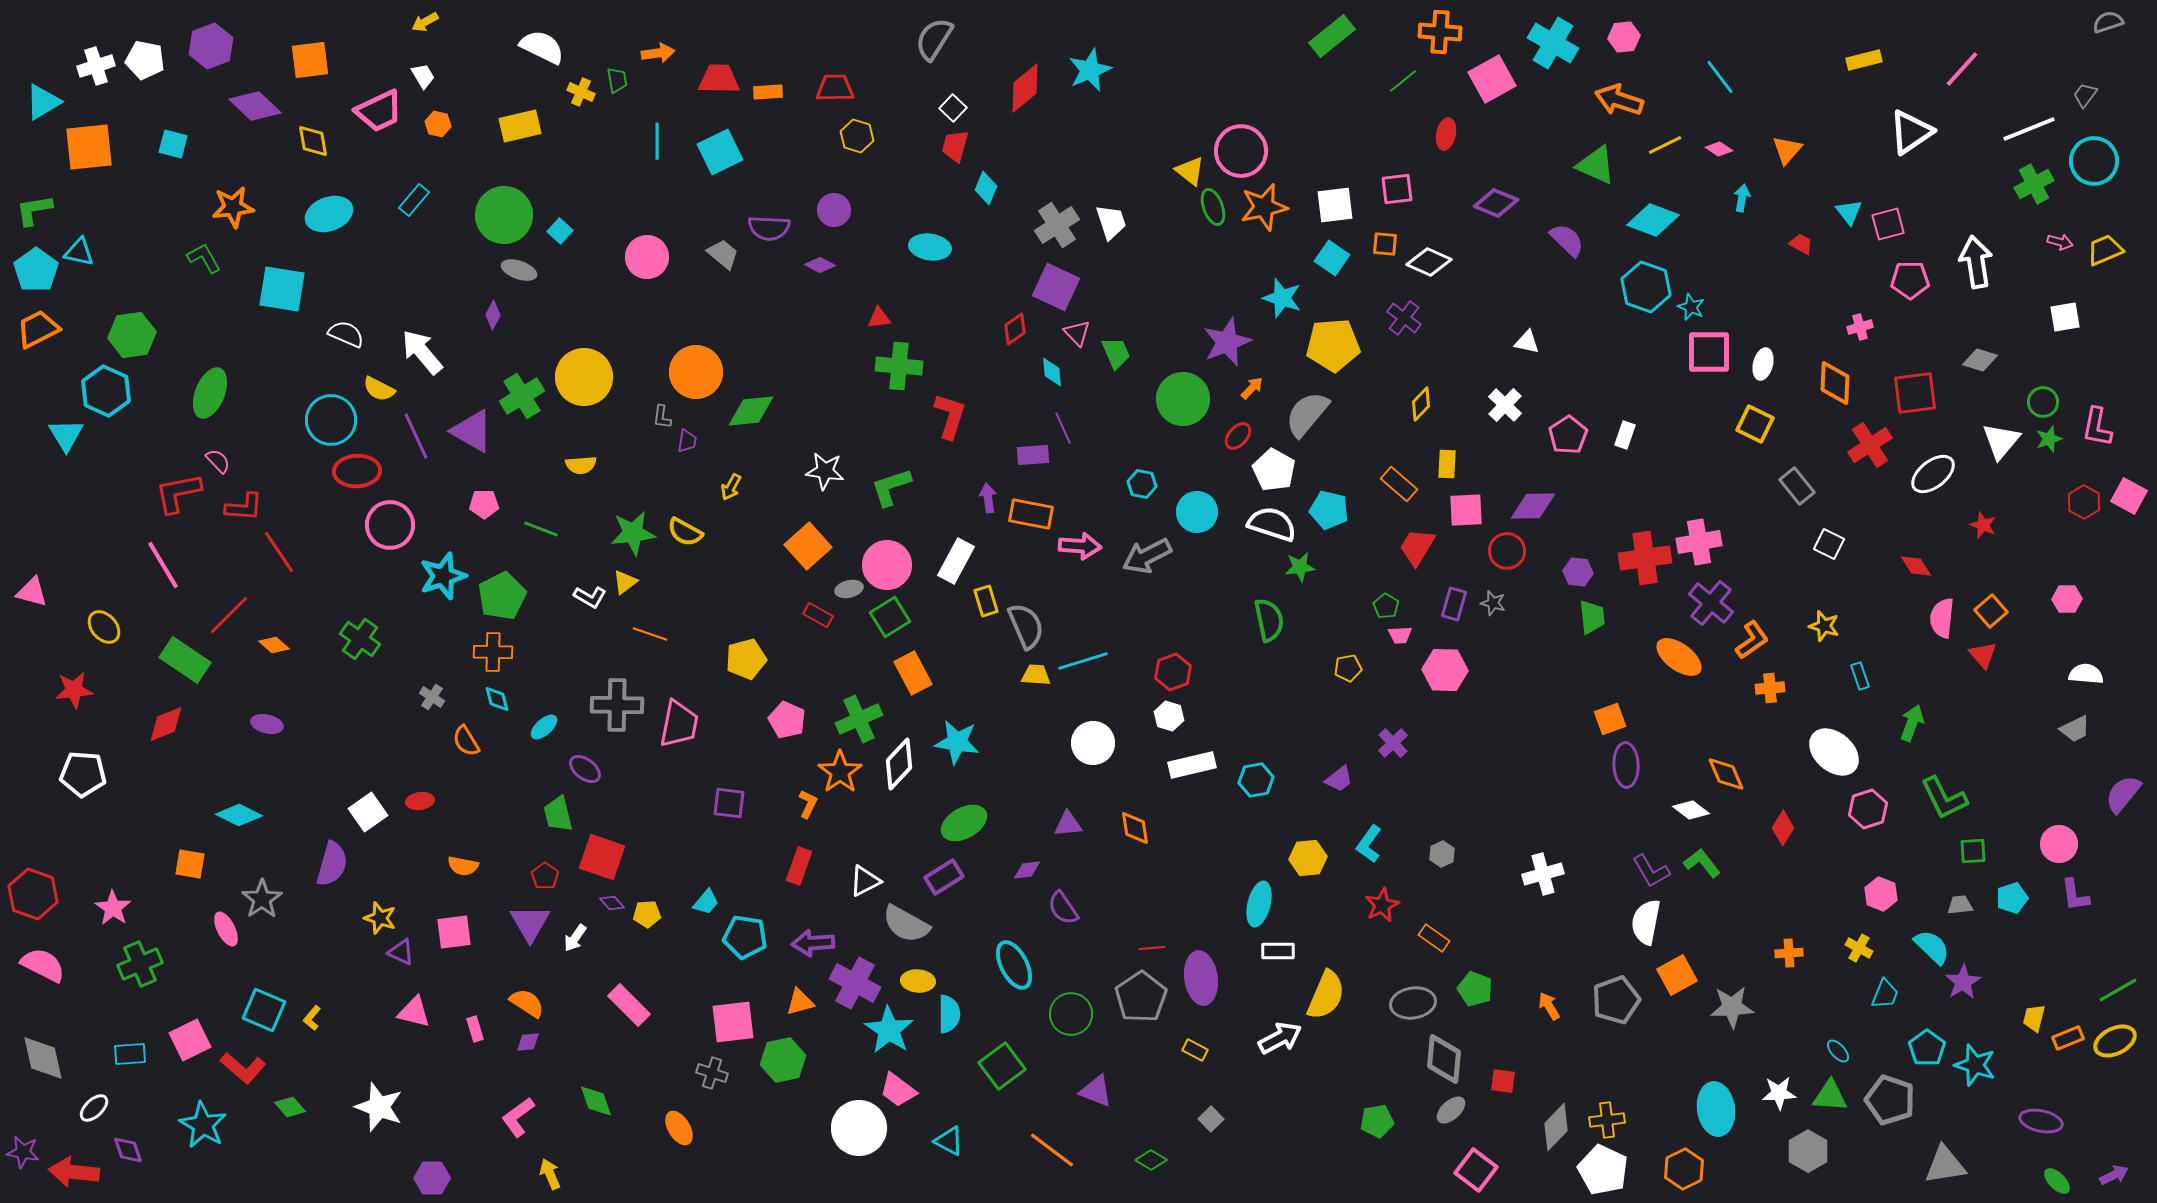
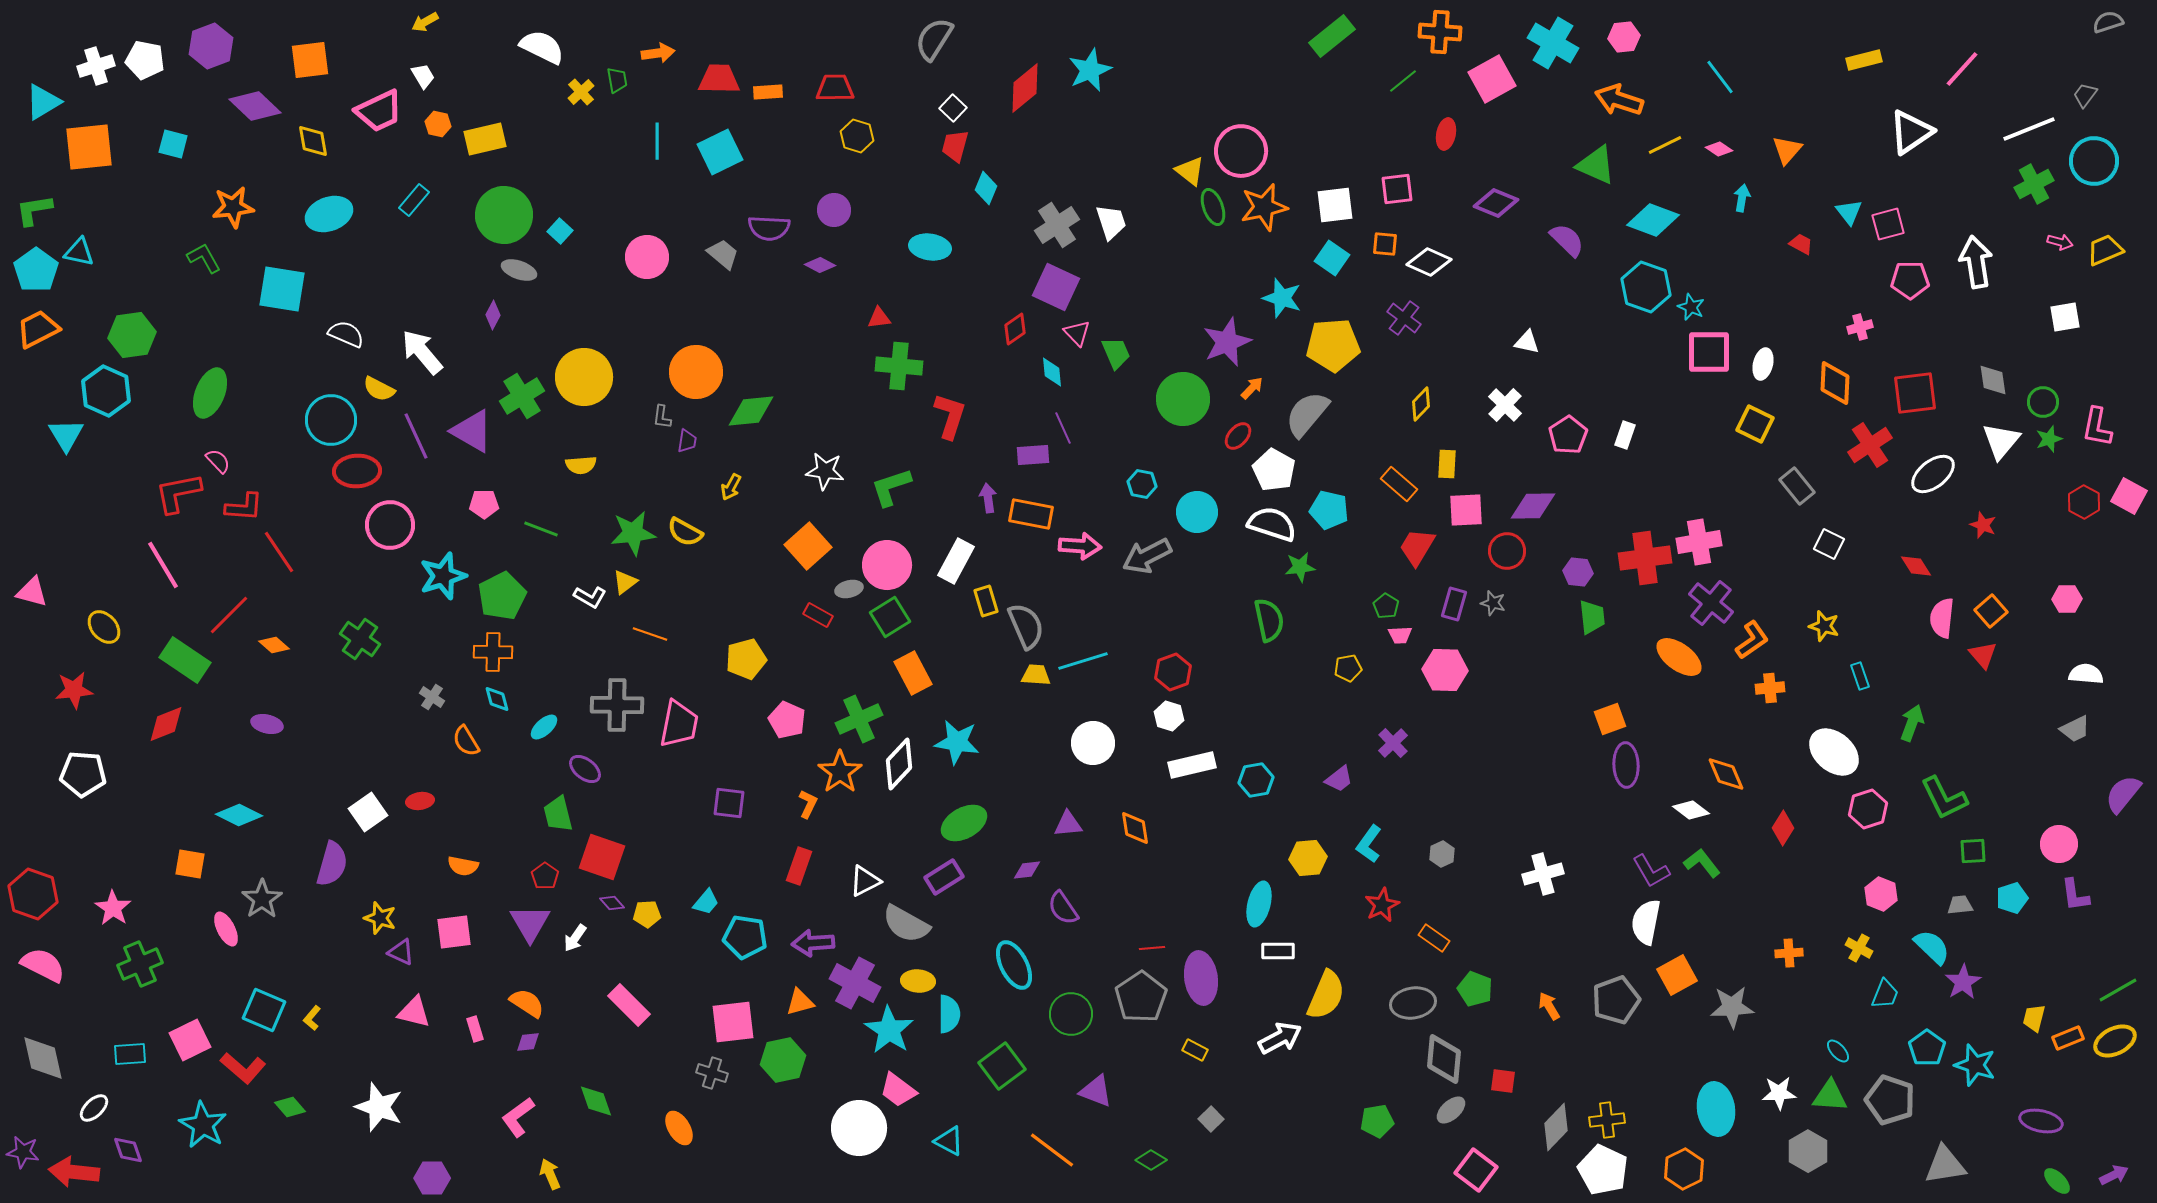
yellow cross at (581, 92): rotated 24 degrees clockwise
yellow rectangle at (520, 126): moved 35 px left, 13 px down
gray diamond at (1980, 360): moved 13 px right, 20 px down; rotated 64 degrees clockwise
